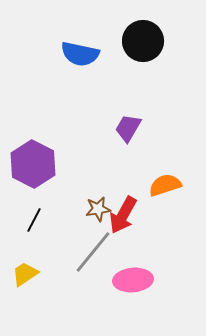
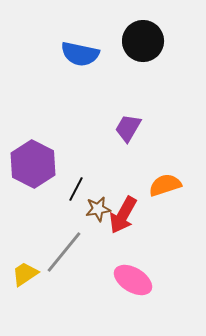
black line: moved 42 px right, 31 px up
gray line: moved 29 px left
pink ellipse: rotated 36 degrees clockwise
